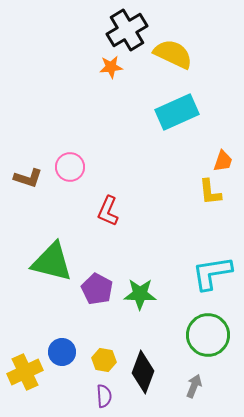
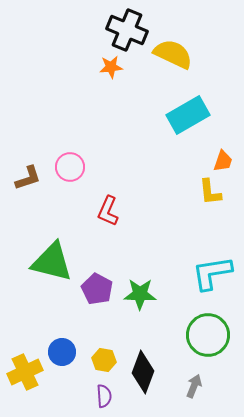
black cross: rotated 36 degrees counterclockwise
cyan rectangle: moved 11 px right, 3 px down; rotated 6 degrees counterclockwise
brown L-shape: rotated 36 degrees counterclockwise
